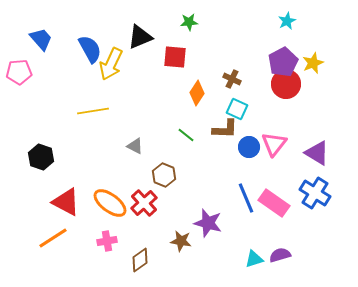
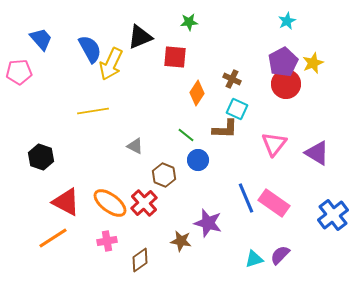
blue circle: moved 51 px left, 13 px down
blue cross: moved 18 px right, 22 px down; rotated 20 degrees clockwise
purple semicircle: rotated 30 degrees counterclockwise
